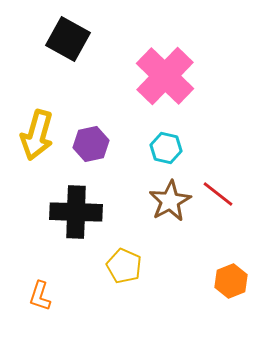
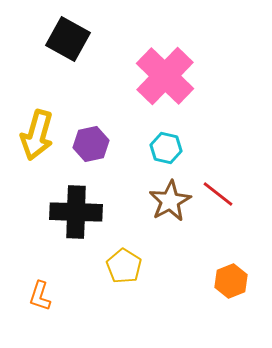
yellow pentagon: rotated 8 degrees clockwise
